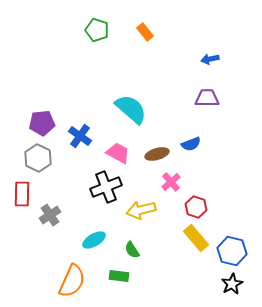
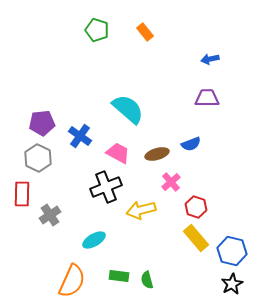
cyan semicircle: moved 3 px left
green semicircle: moved 15 px right, 30 px down; rotated 18 degrees clockwise
